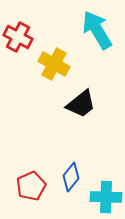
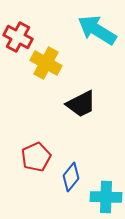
cyan arrow: rotated 27 degrees counterclockwise
yellow cross: moved 8 px left, 1 px up
black trapezoid: rotated 12 degrees clockwise
red pentagon: moved 5 px right, 29 px up
